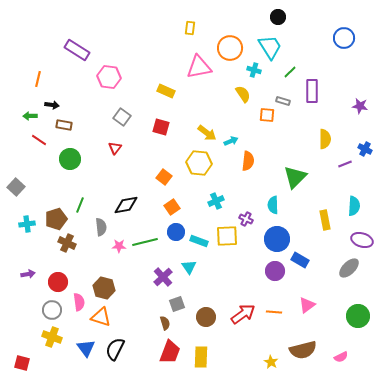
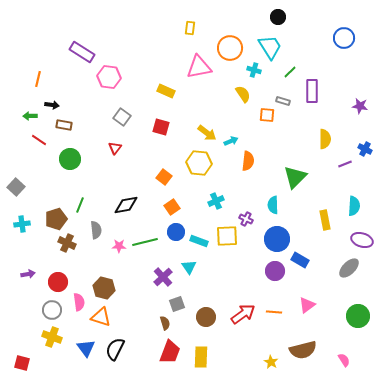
purple rectangle at (77, 50): moved 5 px right, 2 px down
cyan cross at (27, 224): moved 5 px left
gray semicircle at (101, 227): moved 5 px left, 3 px down
pink semicircle at (341, 357): moved 3 px right, 3 px down; rotated 96 degrees counterclockwise
